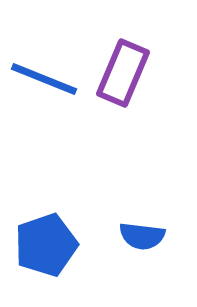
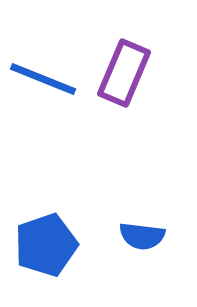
purple rectangle: moved 1 px right
blue line: moved 1 px left
